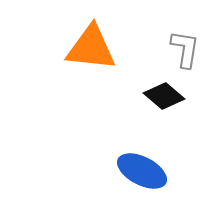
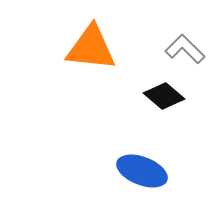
gray L-shape: rotated 54 degrees counterclockwise
blue ellipse: rotated 6 degrees counterclockwise
